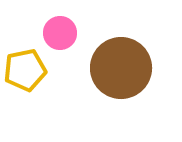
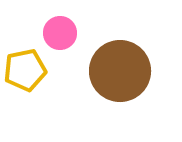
brown circle: moved 1 px left, 3 px down
